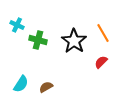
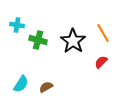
cyan cross: rotated 16 degrees counterclockwise
black star: moved 1 px left
